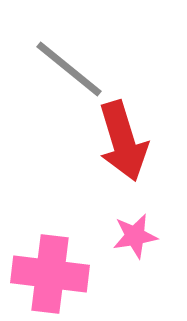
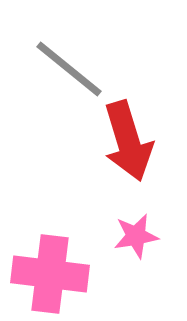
red arrow: moved 5 px right
pink star: moved 1 px right
